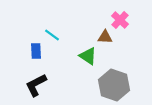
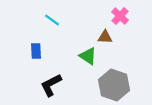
pink cross: moved 4 px up
cyan line: moved 15 px up
black L-shape: moved 15 px right
